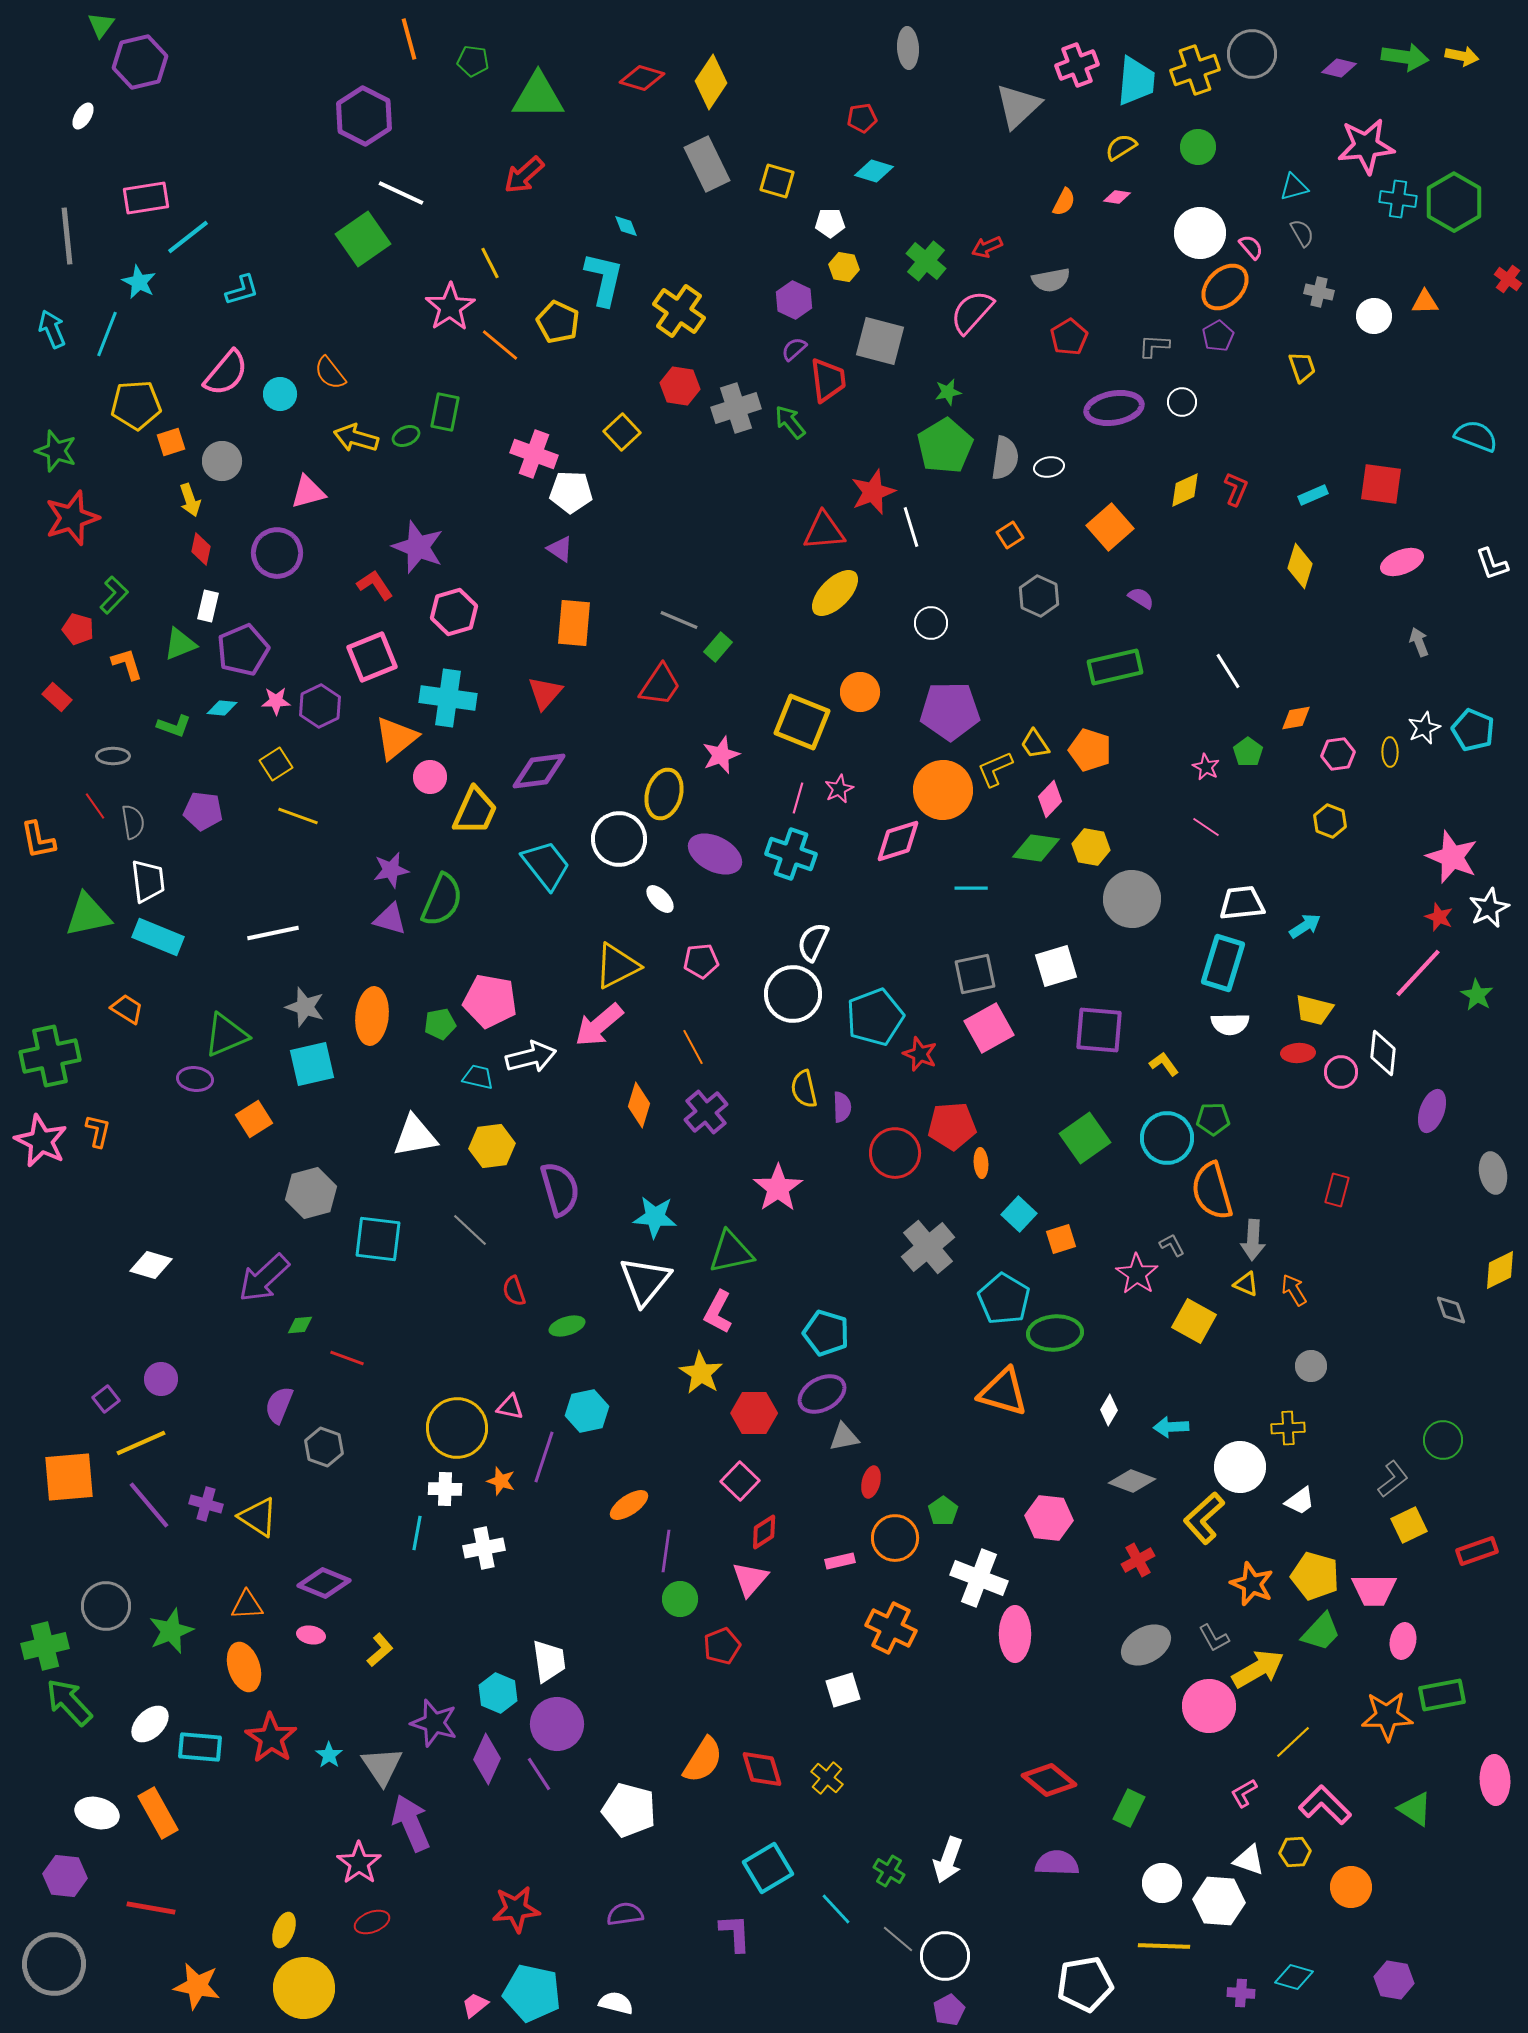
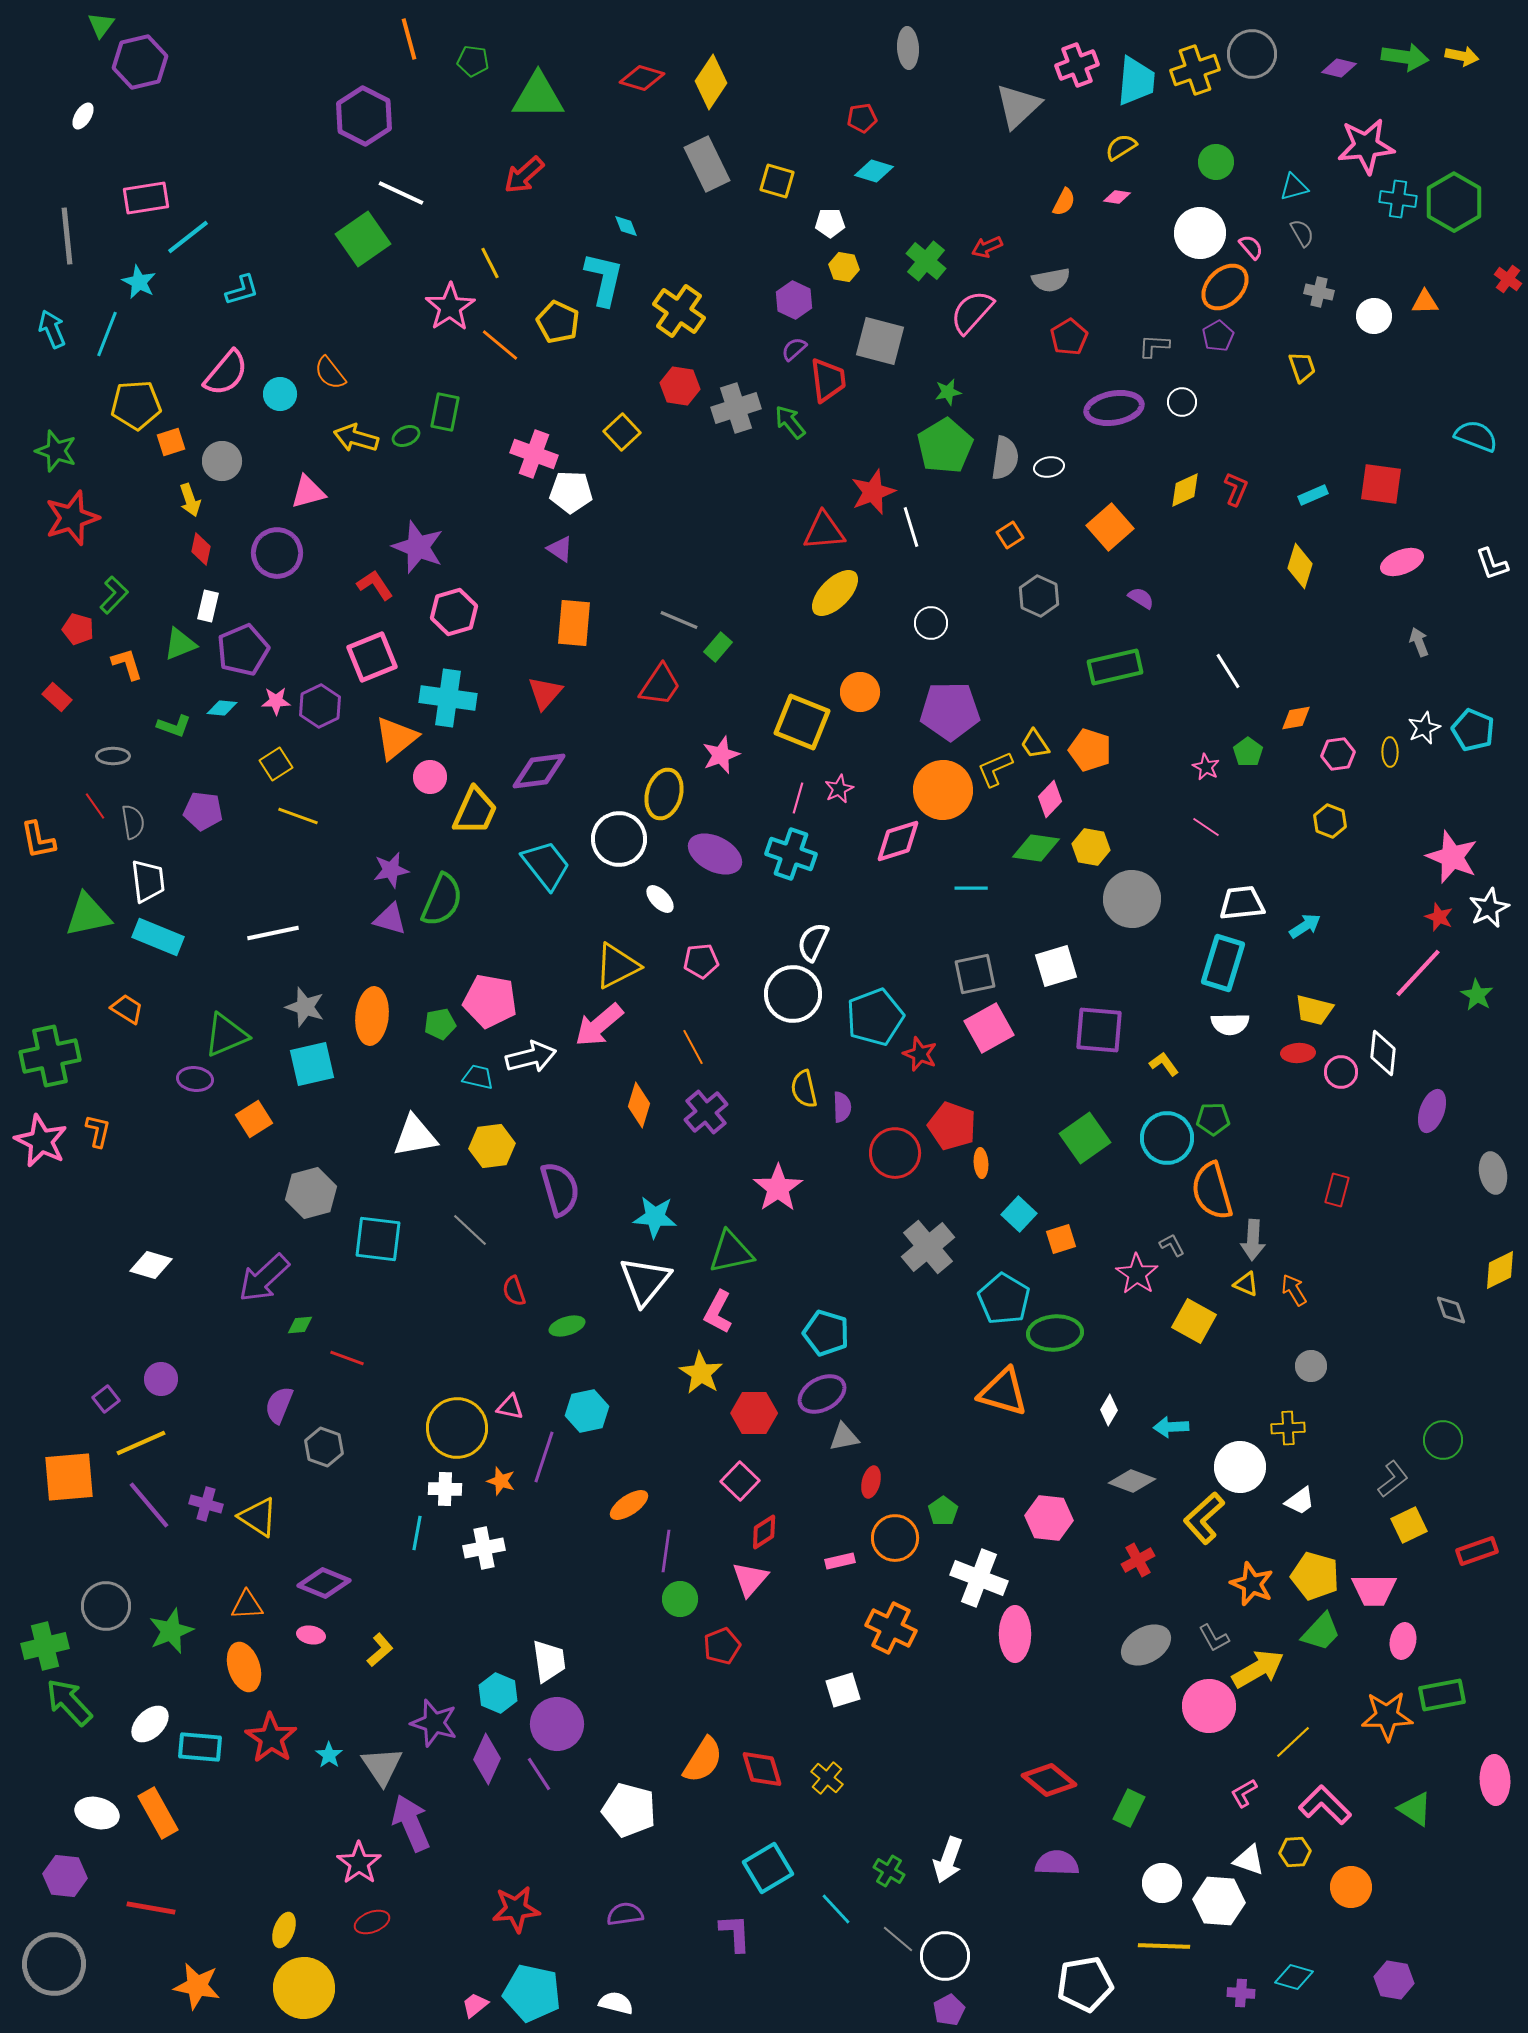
green circle at (1198, 147): moved 18 px right, 15 px down
red pentagon at (952, 1126): rotated 24 degrees clockwise
